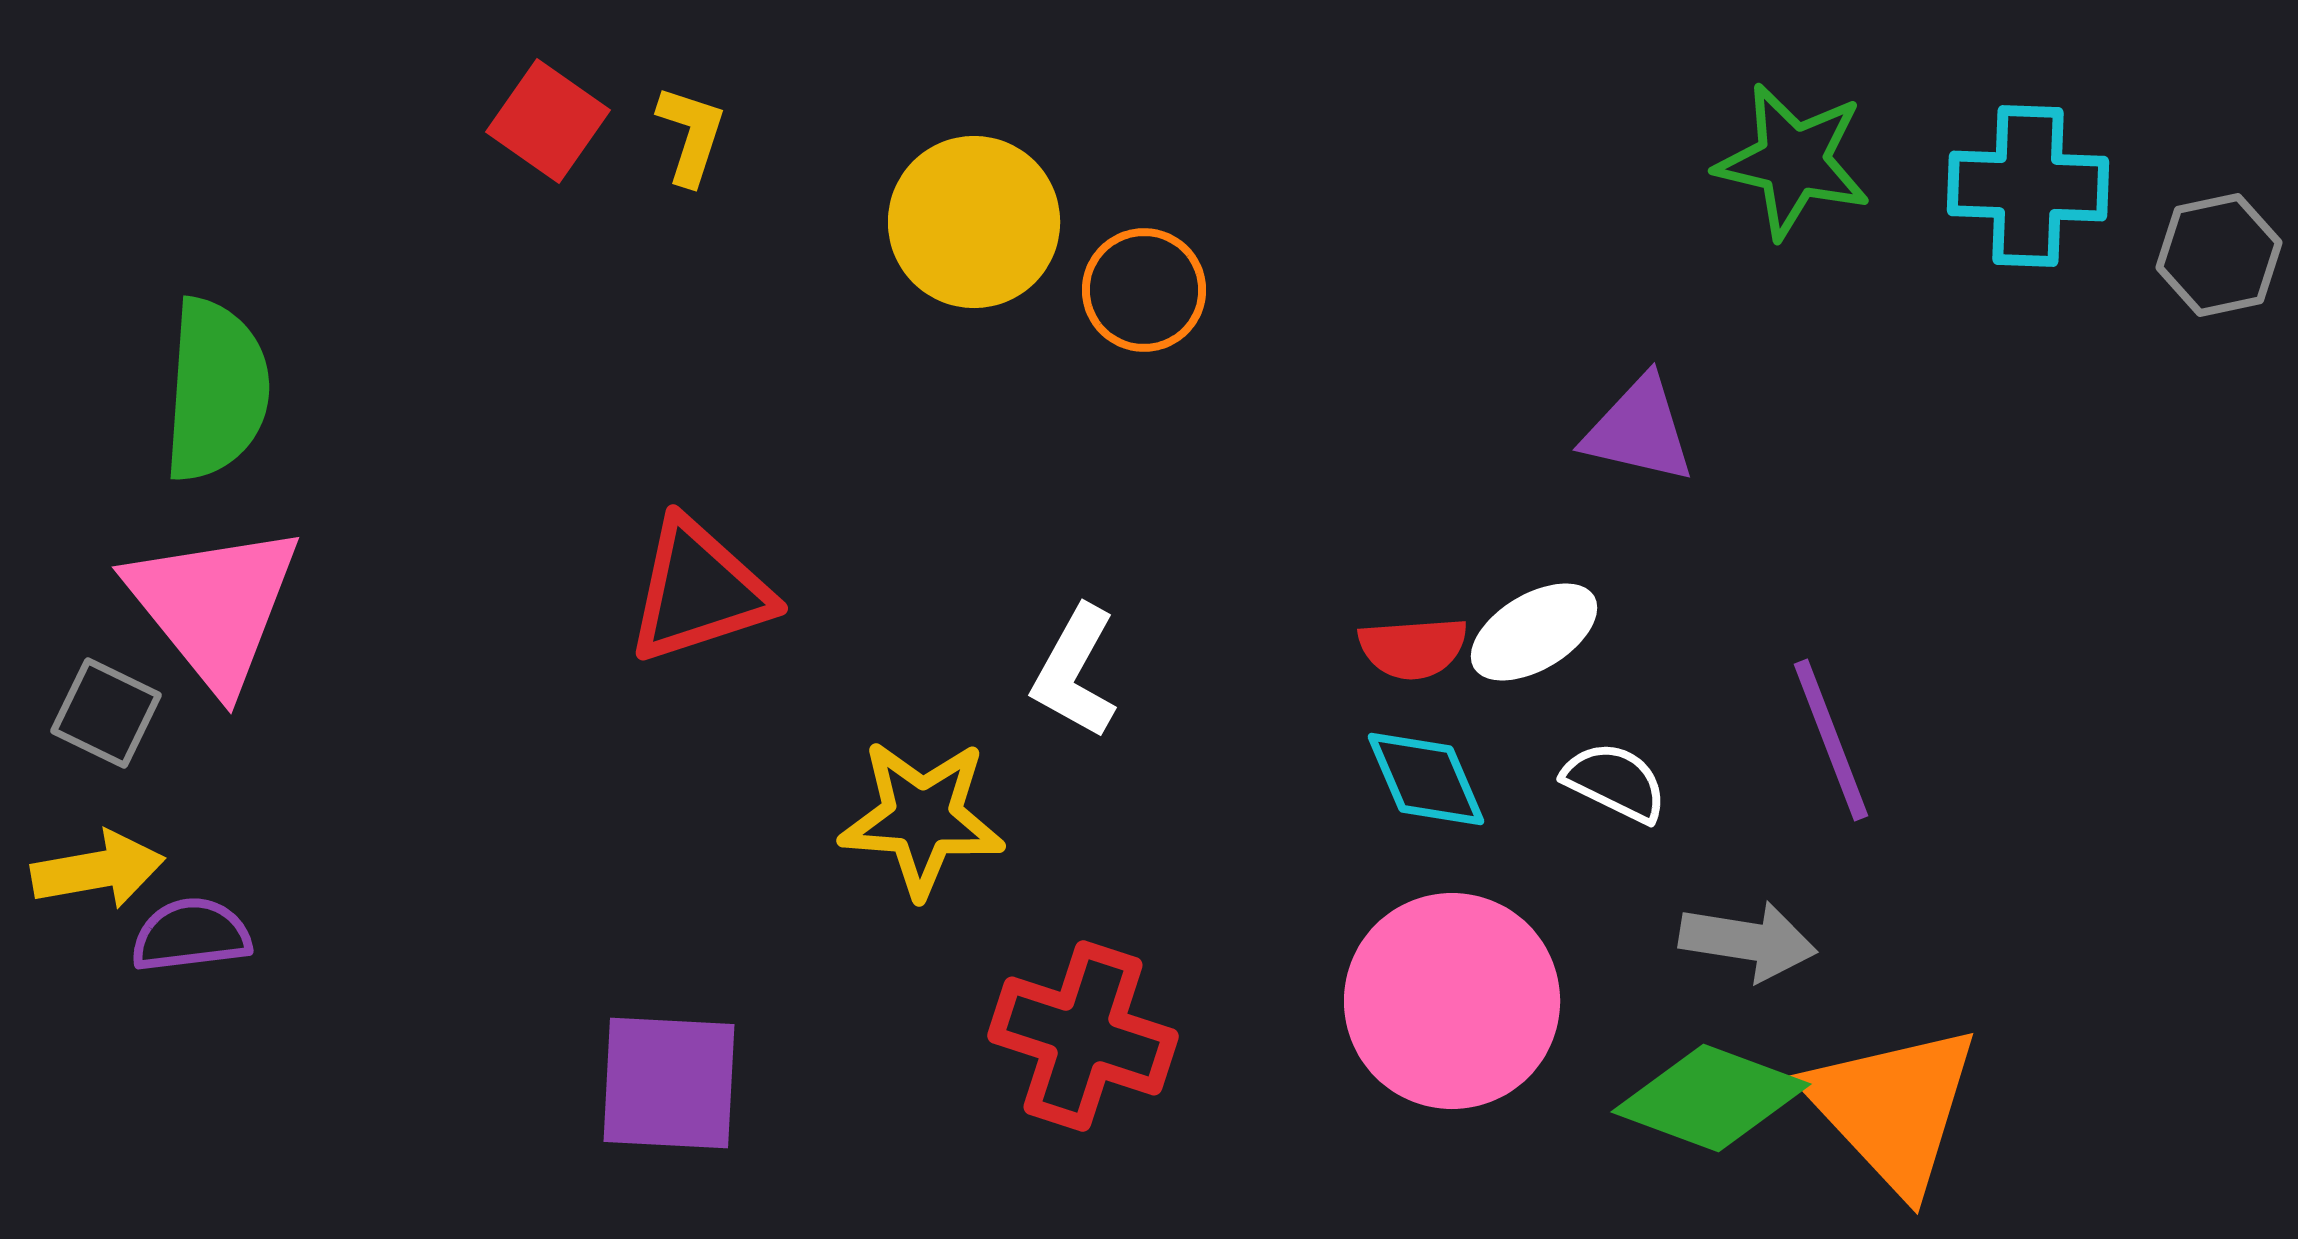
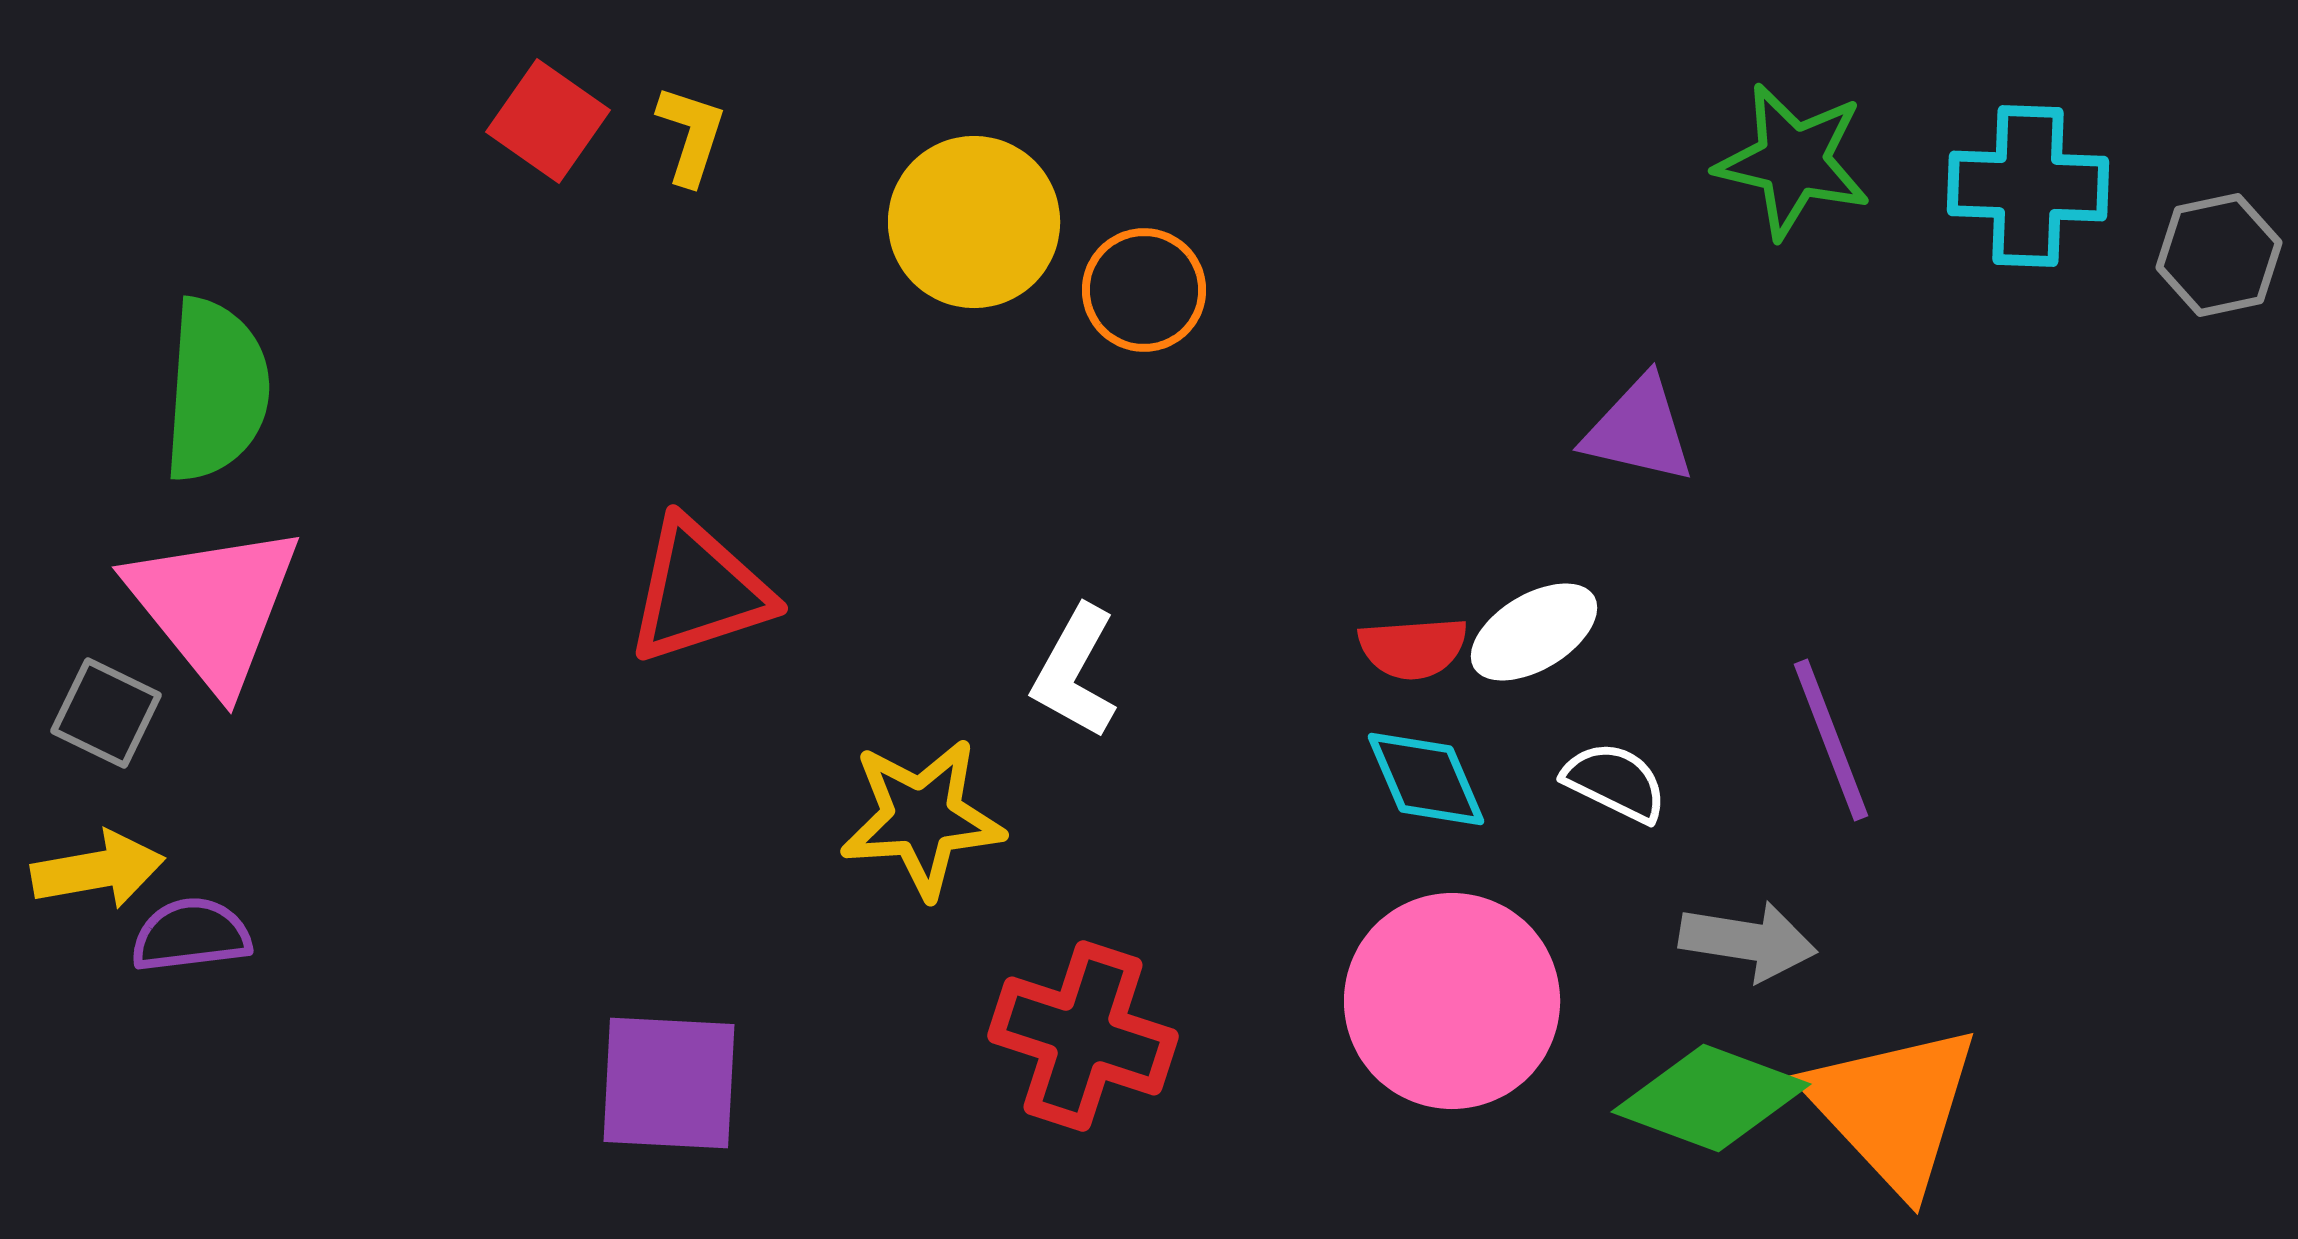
yellow star: rotated 8 degrees counterclockwise
